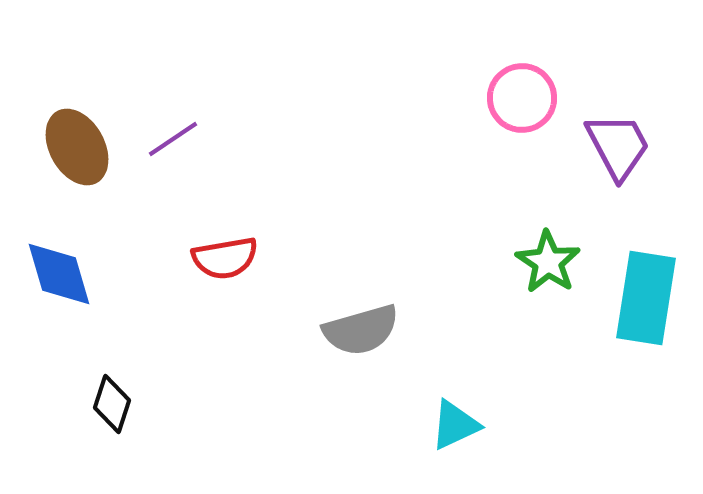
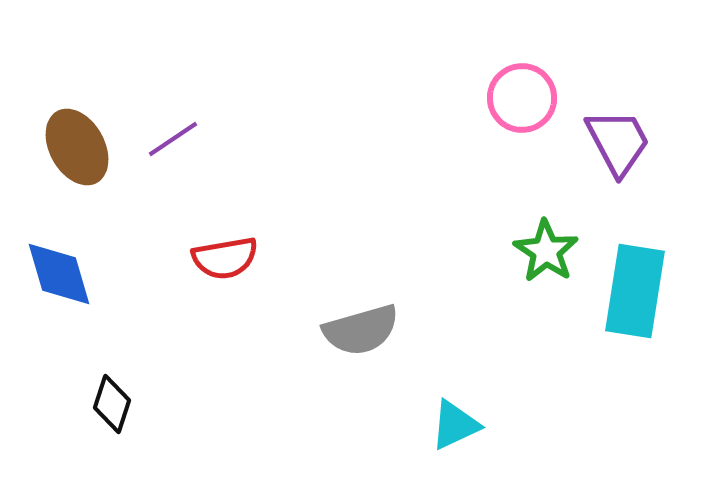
purple trapezoid: moved 4 px up
green star: moved 2 px left, 11 px up
cyan rectangle: moved 11 px left, 7 px up
